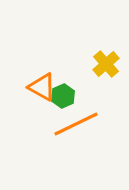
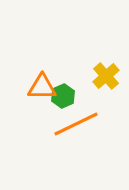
yellow cross: moved 12 px down
orange triangle: rotated 28 degrees counterclockwise
